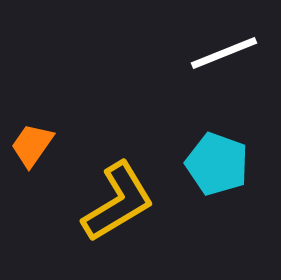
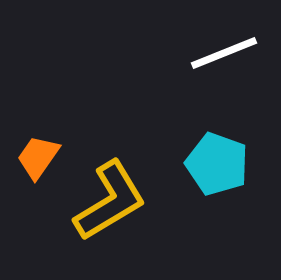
orange trapezoid: moved 6 px right, 12 px down
yellow L-shape: moved 8 px left, 1 px up
